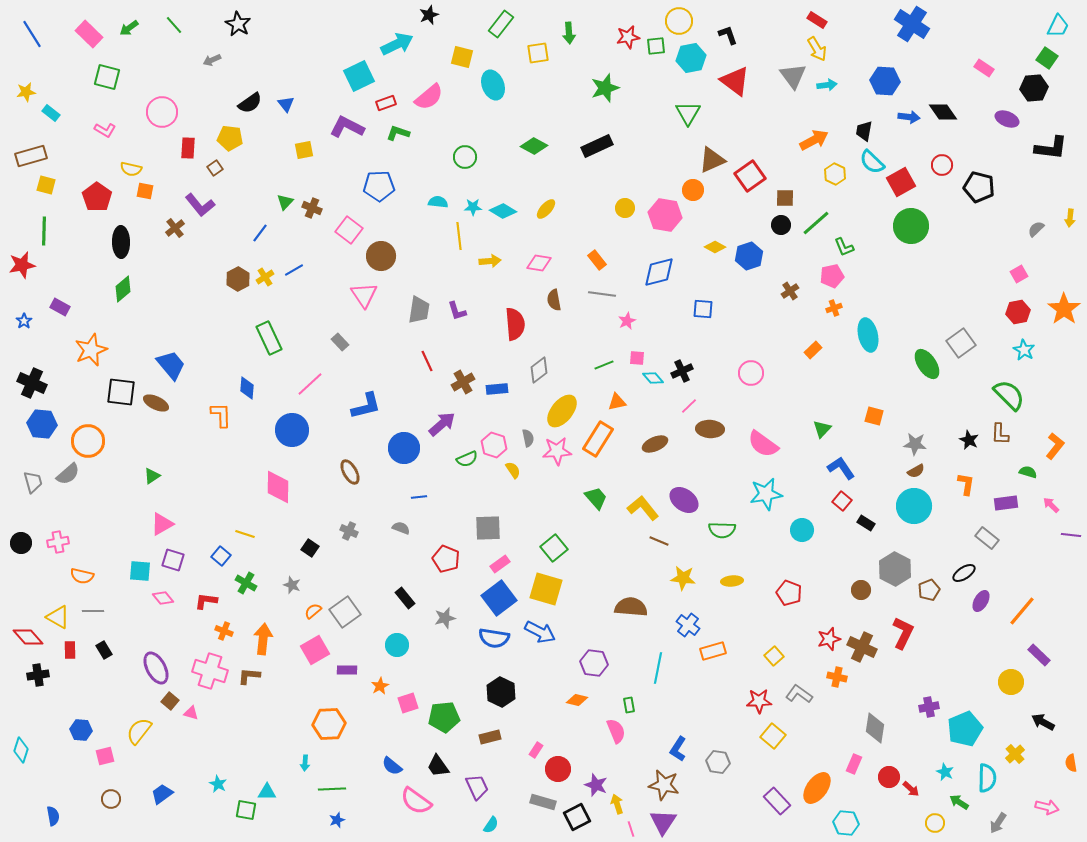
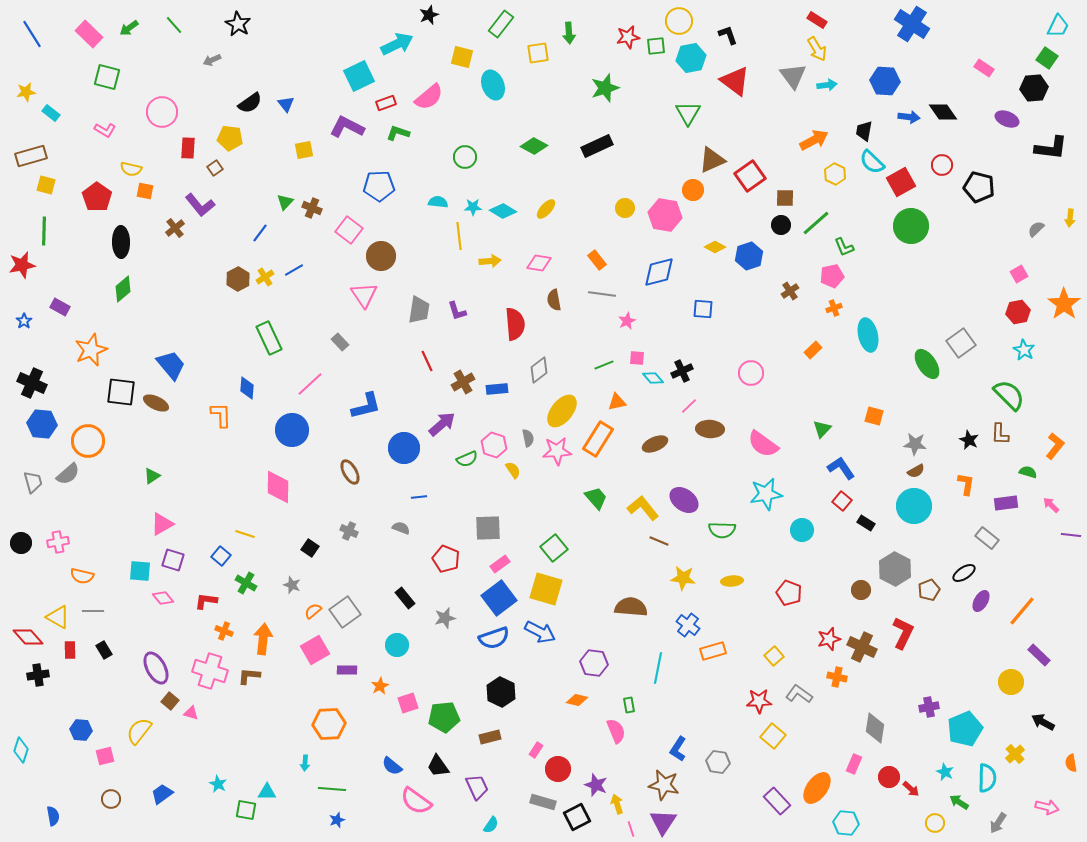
orange star at (1064, 309): moved 5 px up
blue semicircle at (494, 638): rotated 28 degrees counterclockwise
green line at (332, 789): rotated 8 degrees clockwise
